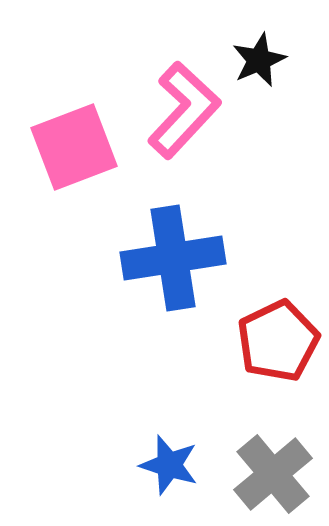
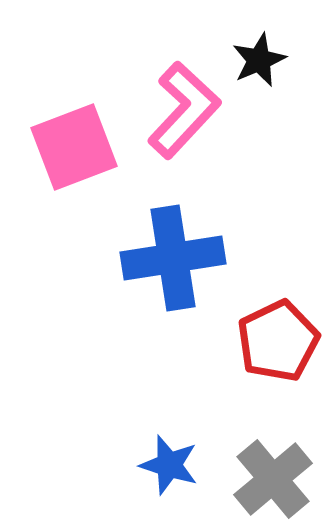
gray cross: moved 5 px down
